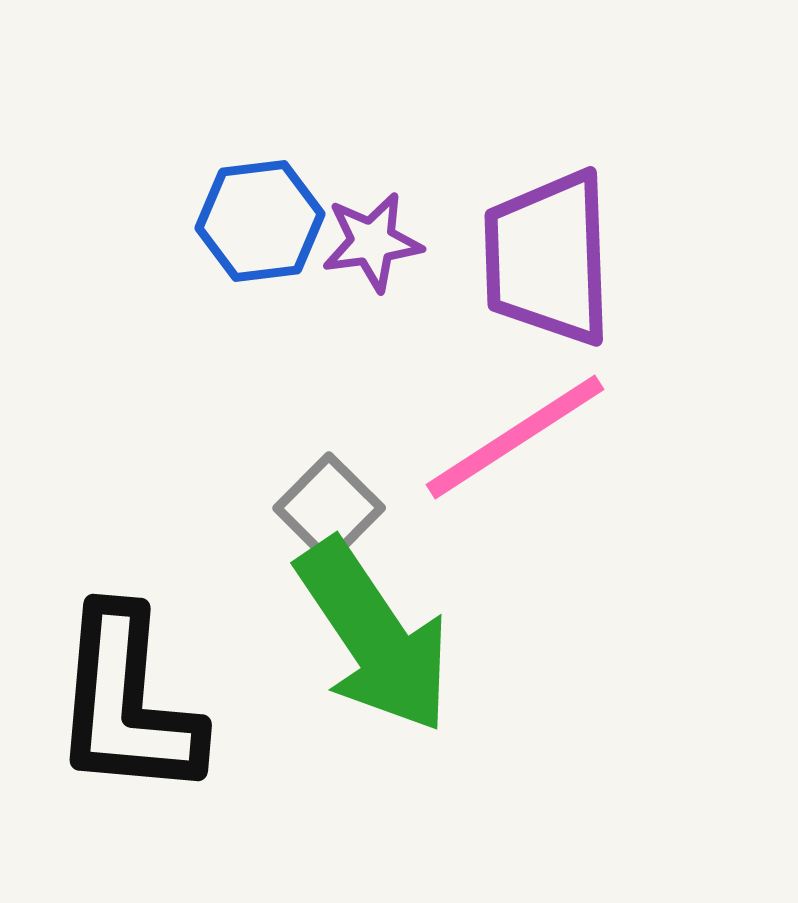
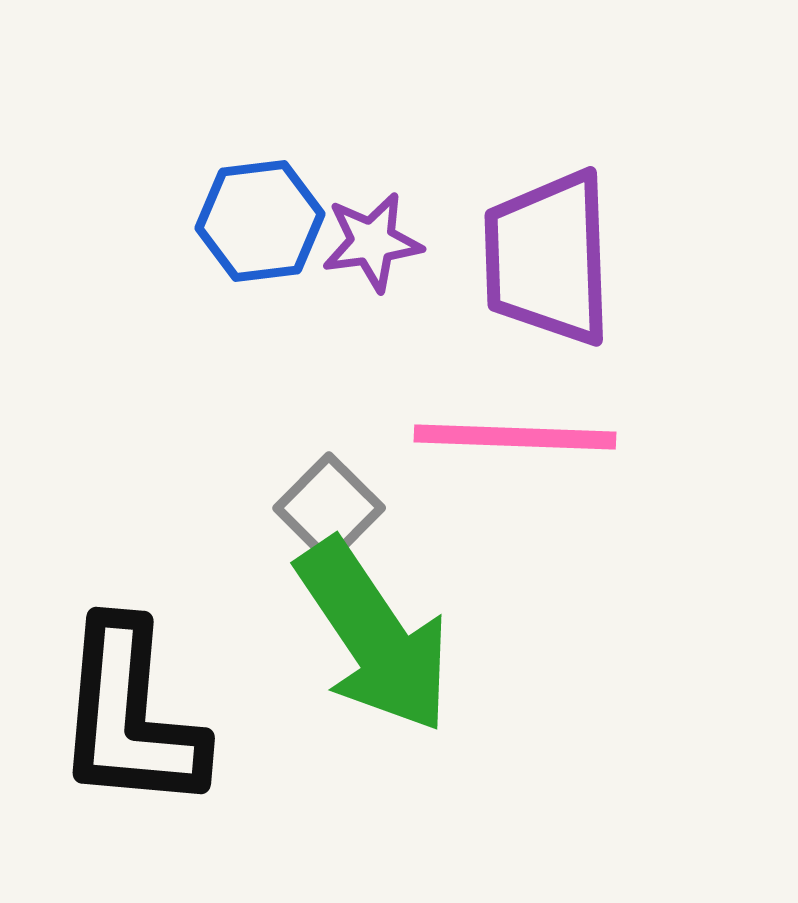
pink line: rotated 35 degrees clockwise
black L-shape: moved 3 px right, 13 px down
